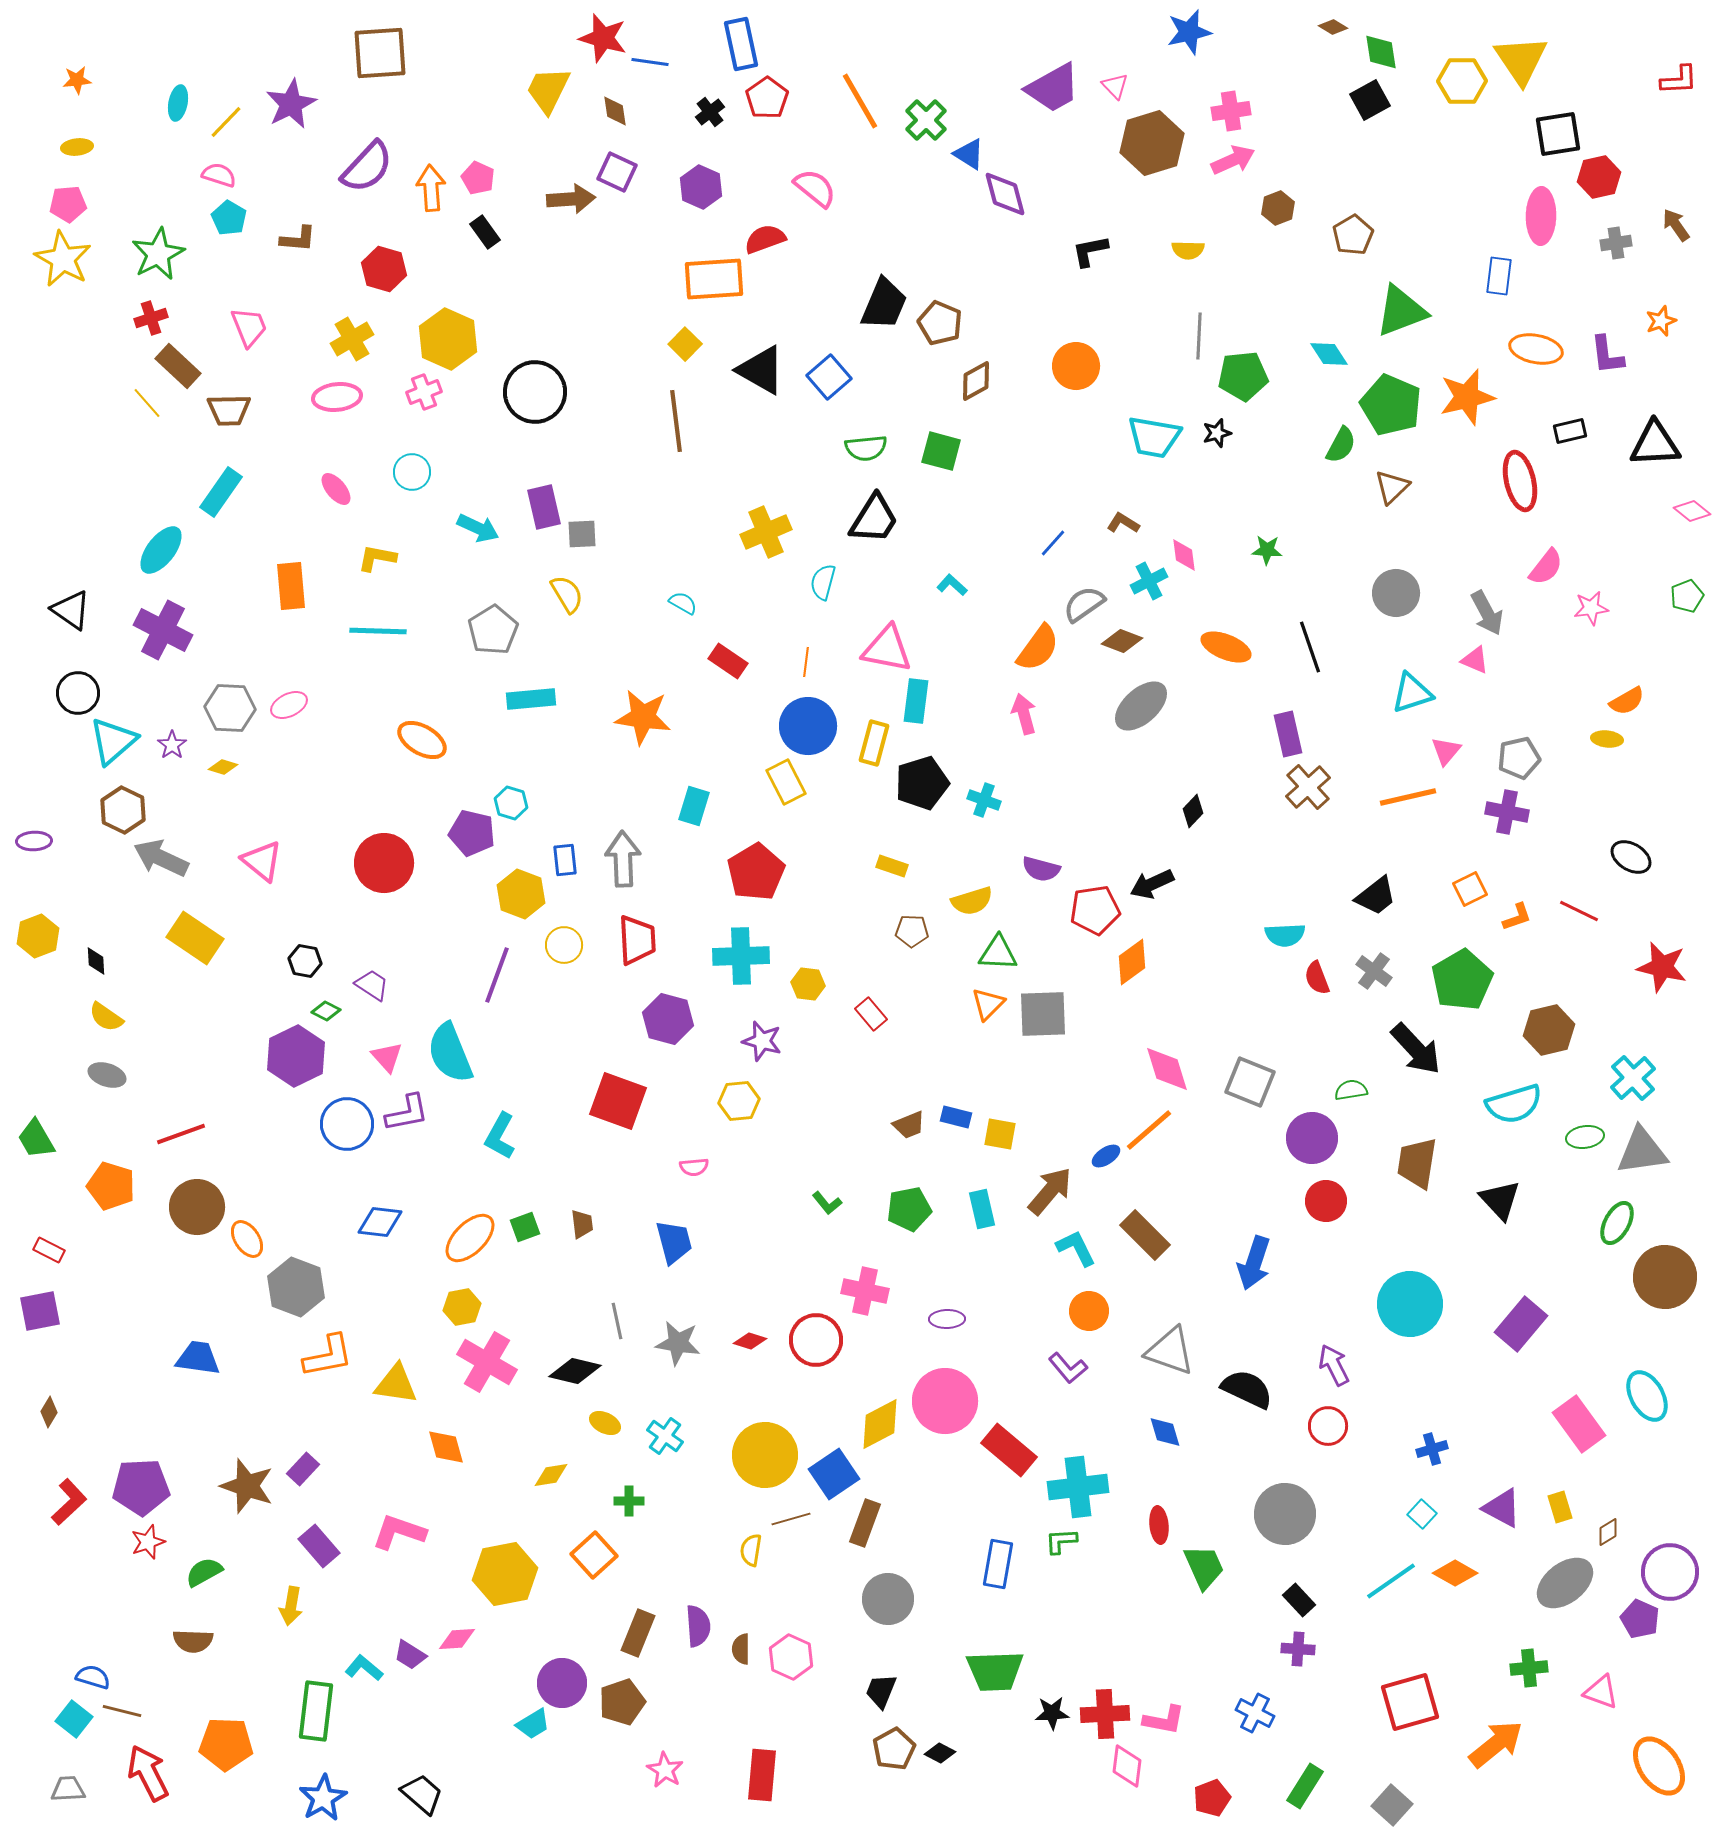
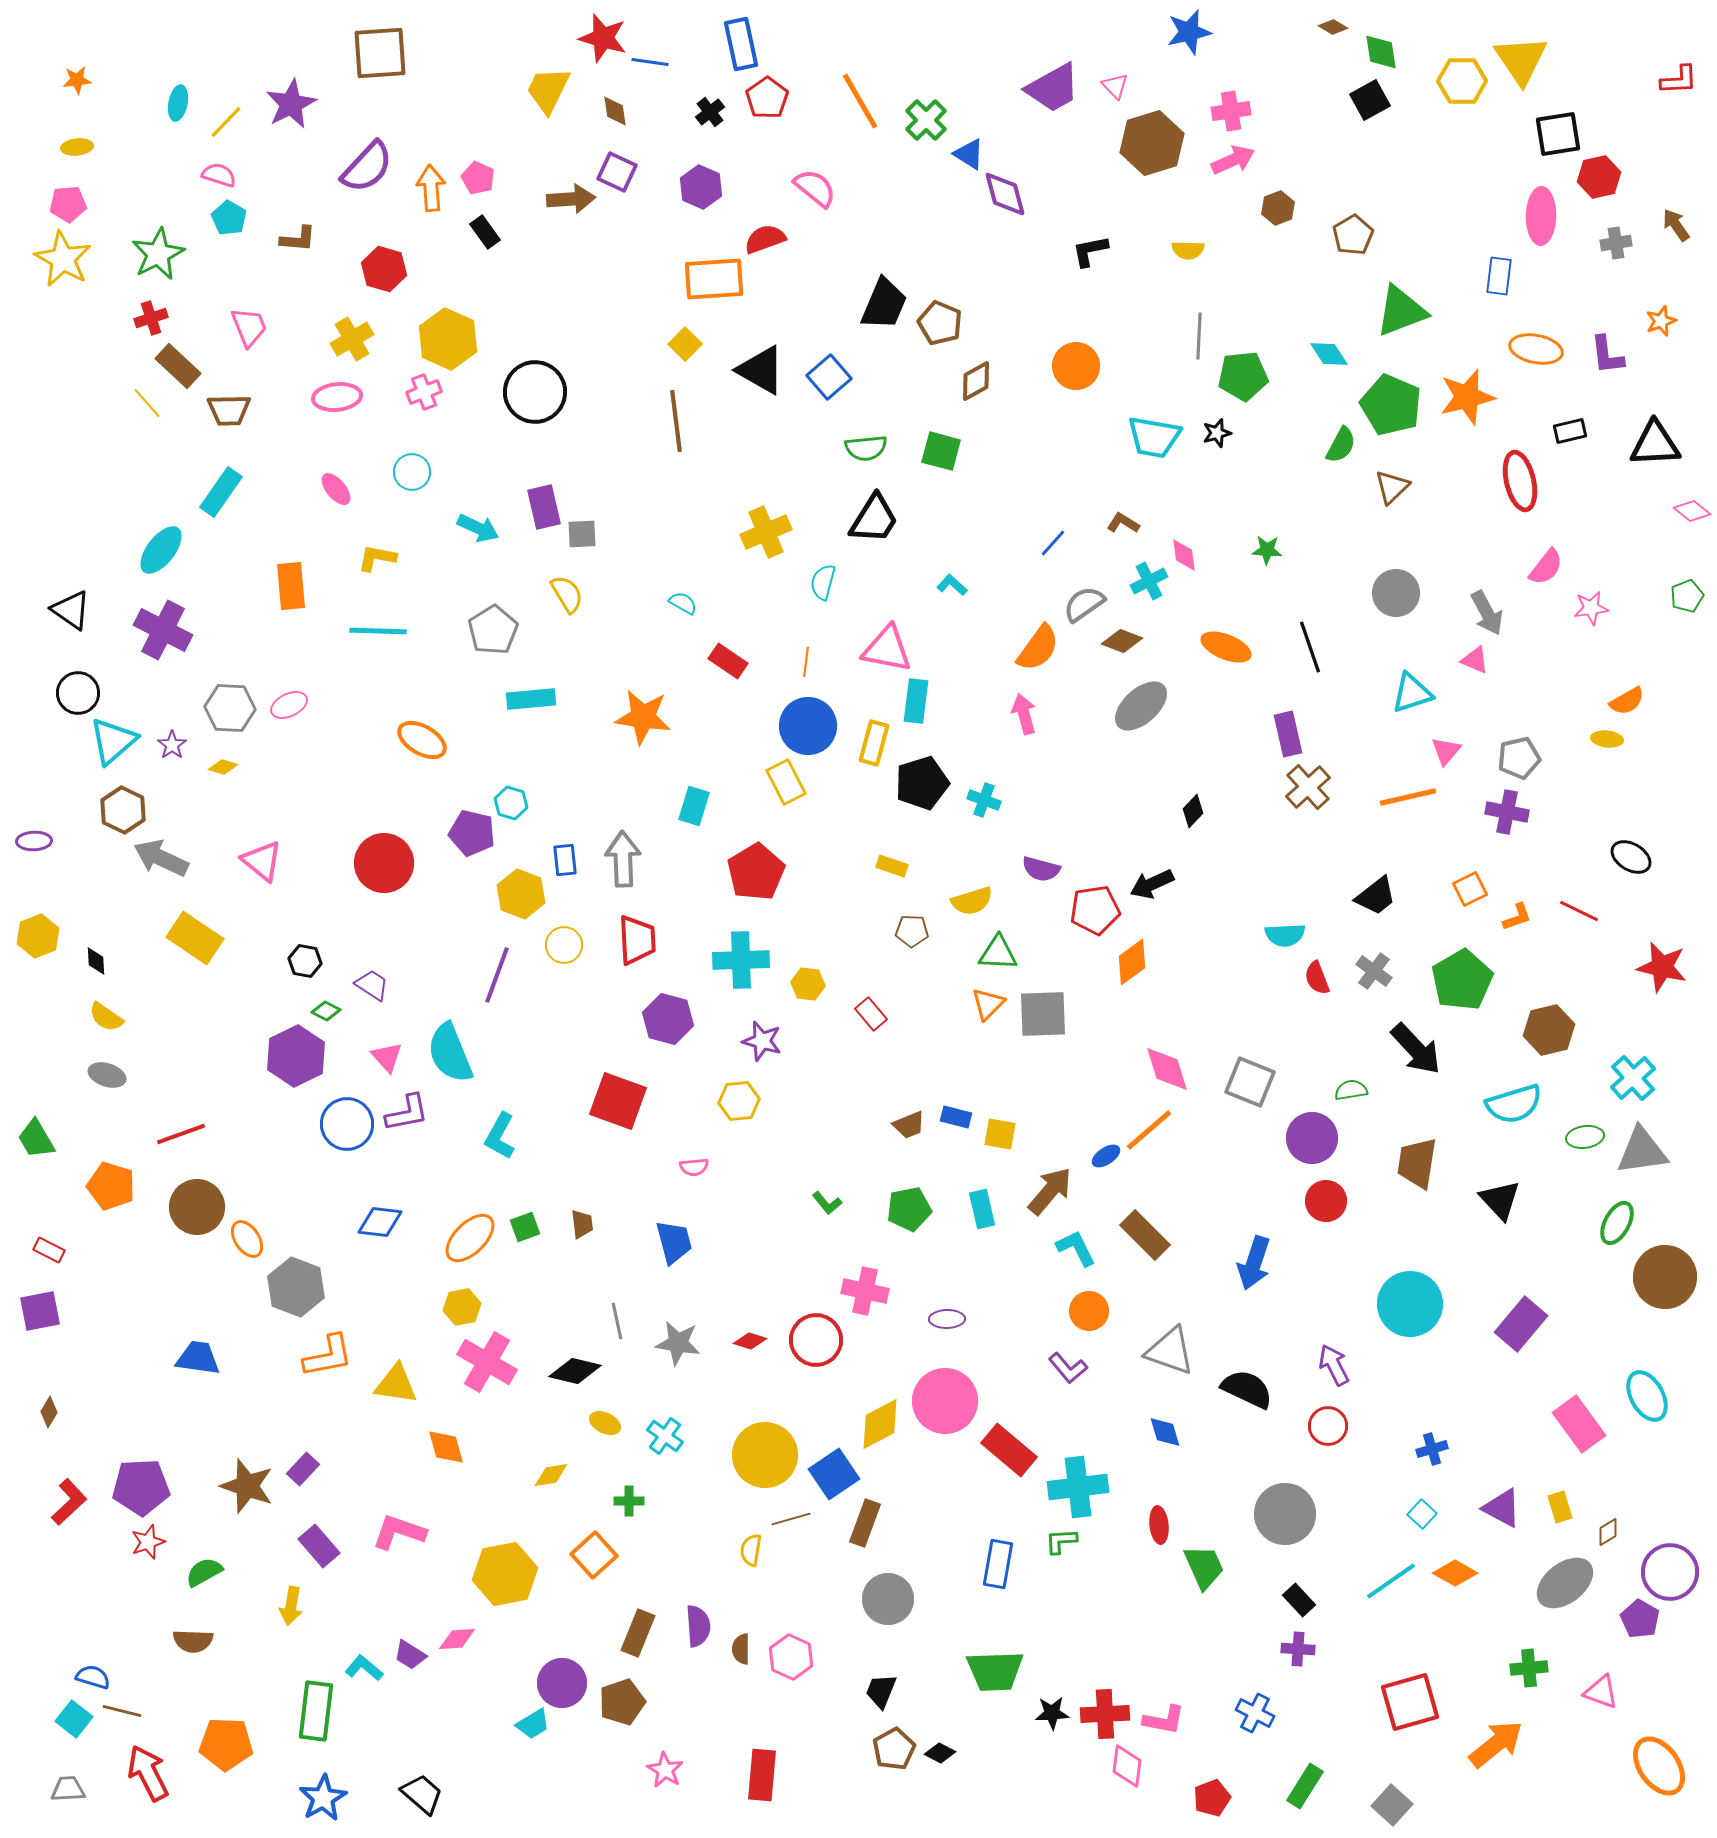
cyan cross at (741, 956): moved 4 px down
purple pentagon at (1640, 1619): rotated 6 degrees clockwise
